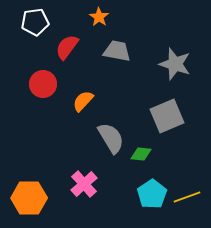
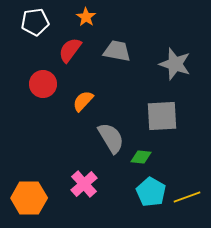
orange star: moved 13 px left
red semicircle: moved 3 px right, 3 px down
gray square: moved 5 px left; rotated 20 degrees clockwise
green diamond: moved 3 px down
cyan pentagon: moved 1 px left, 2 px up; rotated 8 degrees counterclockwise
